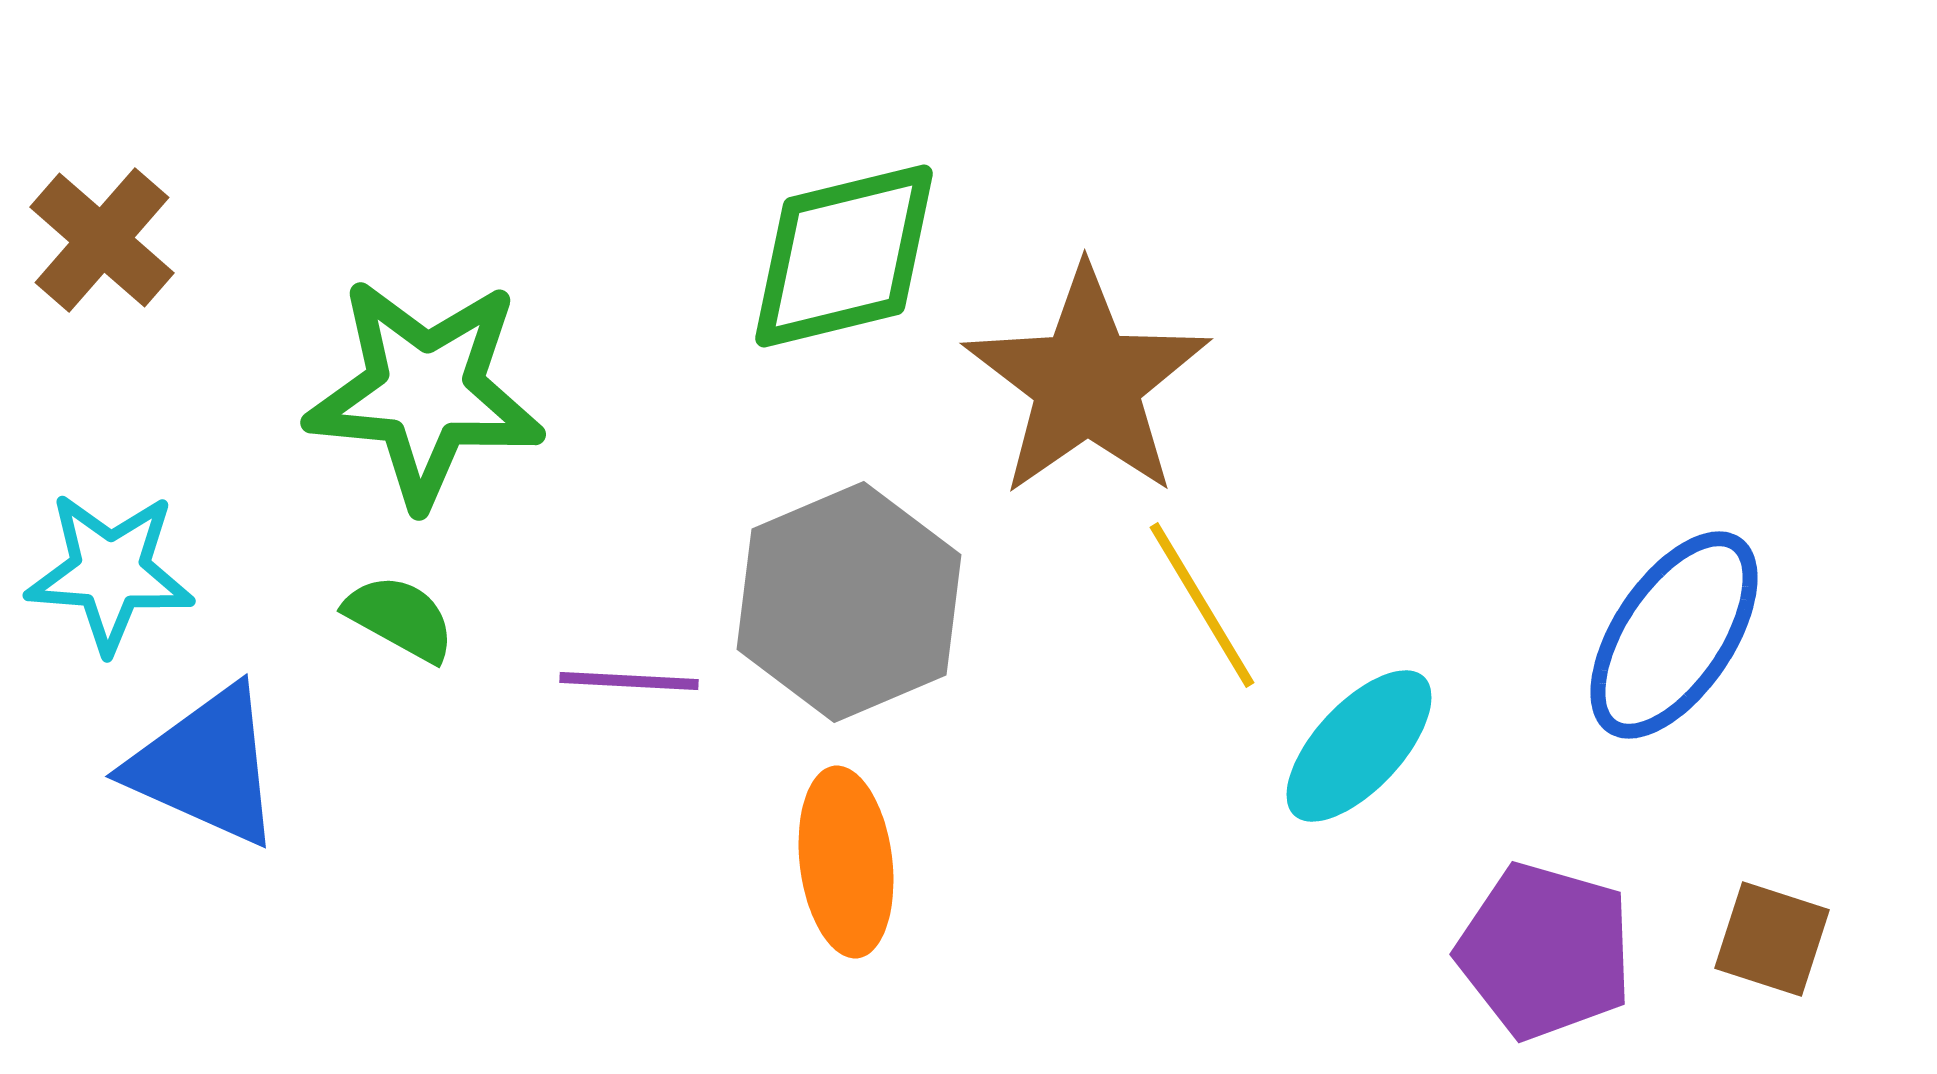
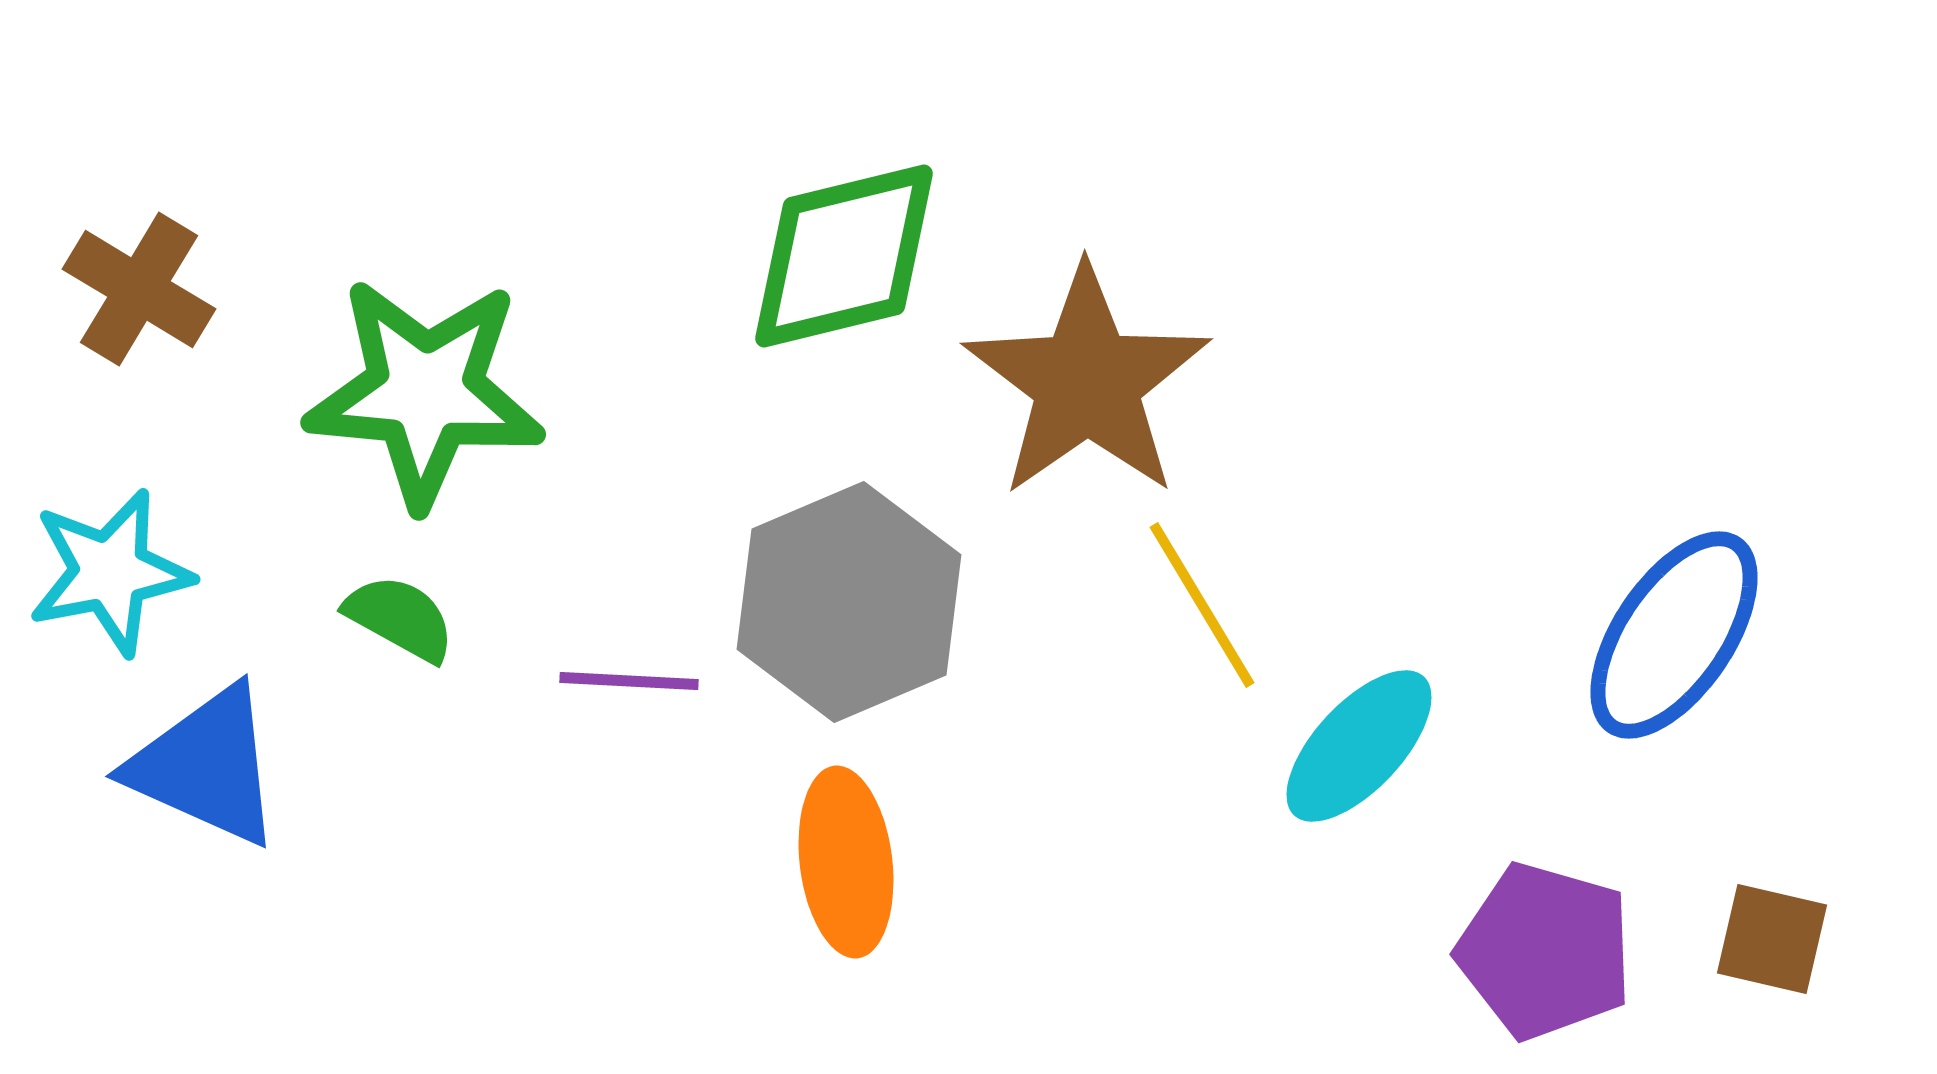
brown cross: moved 37 px right, 49 px down; rotated 10 degrees counterclockwise
cyan star: rotated 15 degrees counterclockwise
brown square: rotated 5 degrees counterclockwise
